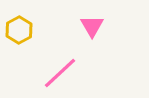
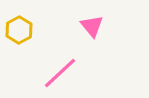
pink triangle: rotated 10 degrees counterclockwise
